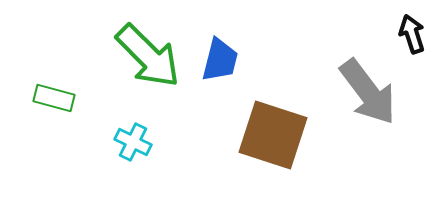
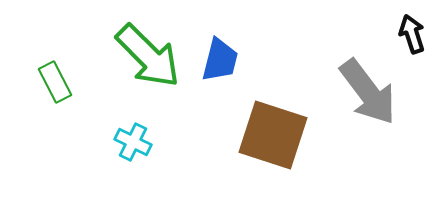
green rectangle: moved 1 px right, 16 px up; rotated 48 degrees clockwise
